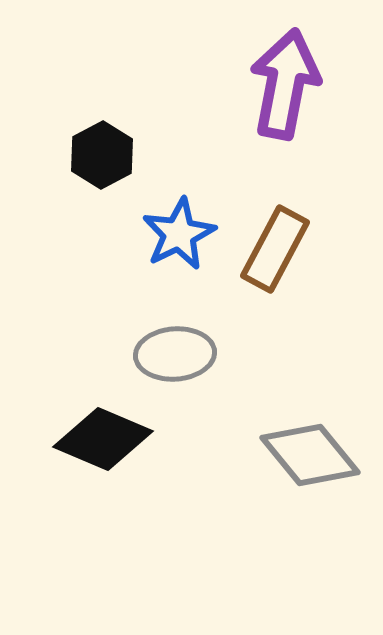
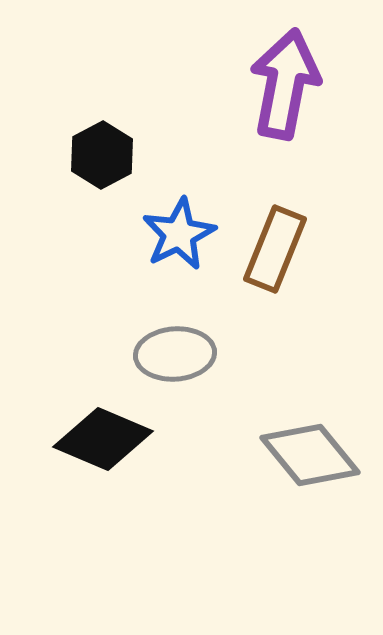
brown rectangle: rotated 6 degrees counterclockwise
